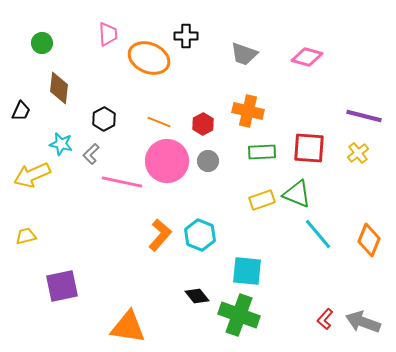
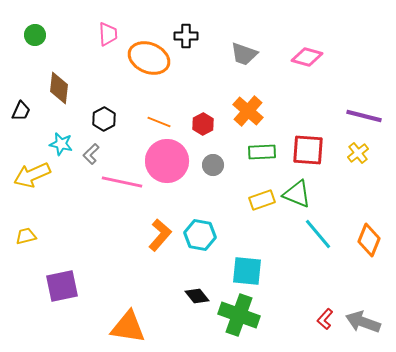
green circle: moved 7 px left, 8 px up
orange cross: rotated 28 degrees clockwise
red square: moved 1 px left, 2 px down
gray circle: moved 5 px right, 4 px down
cyan hexagon: rotated 12 degrees counterclockwise
